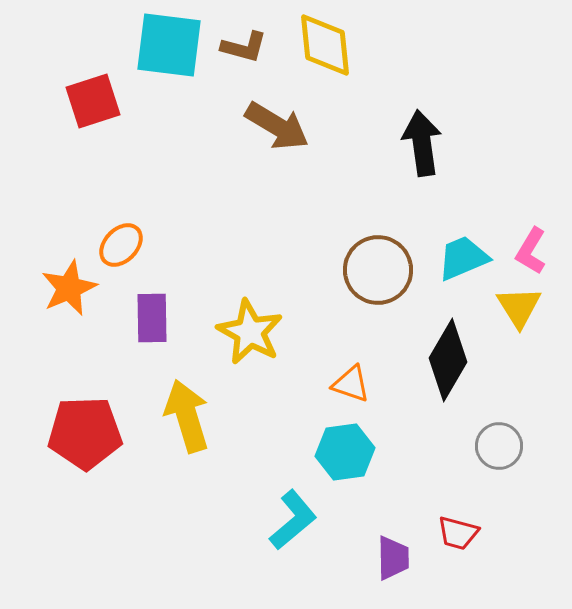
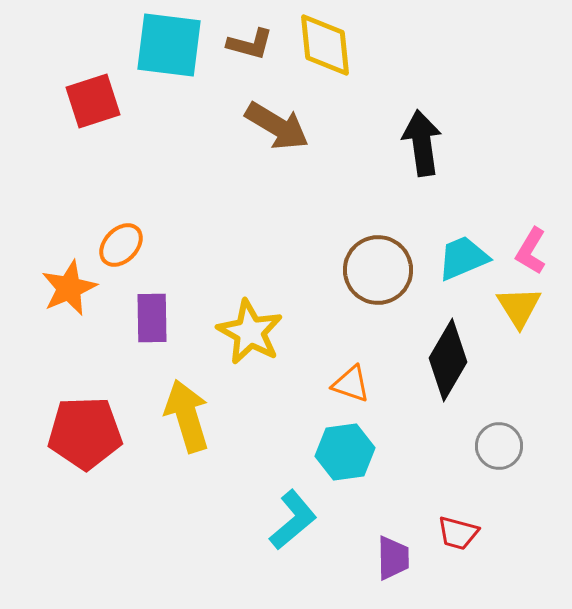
brown L-shape: moved 6 px right, 3 px up
